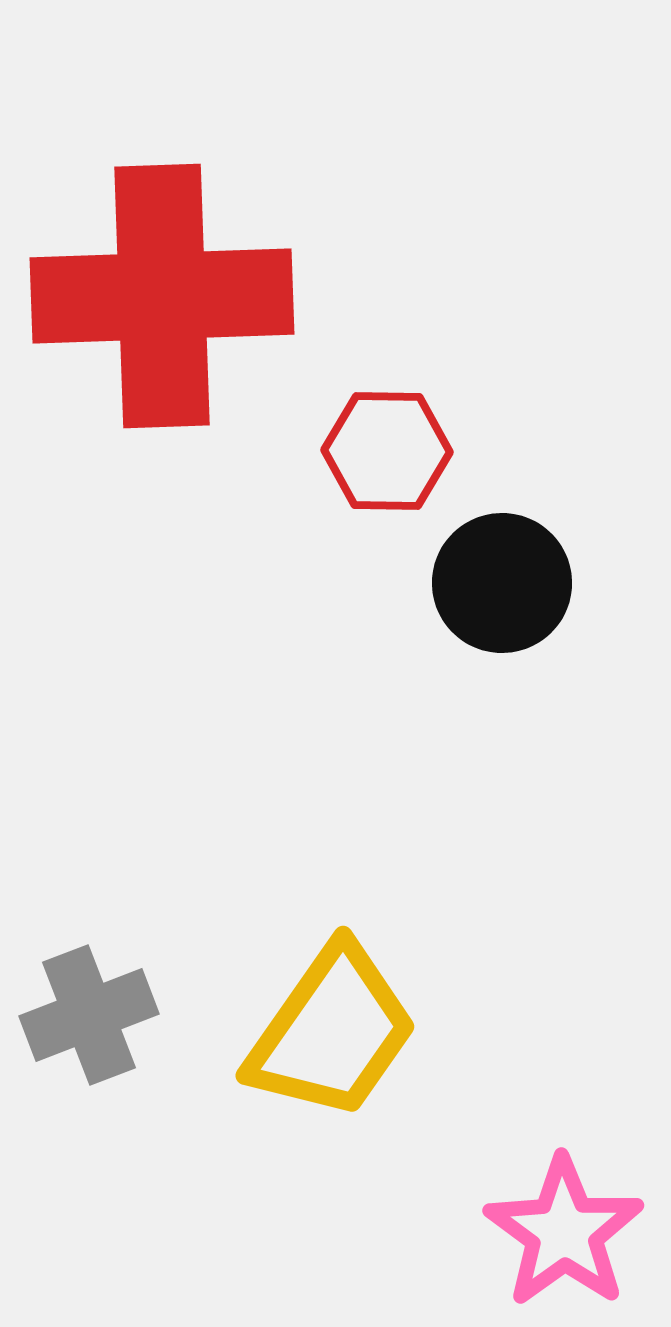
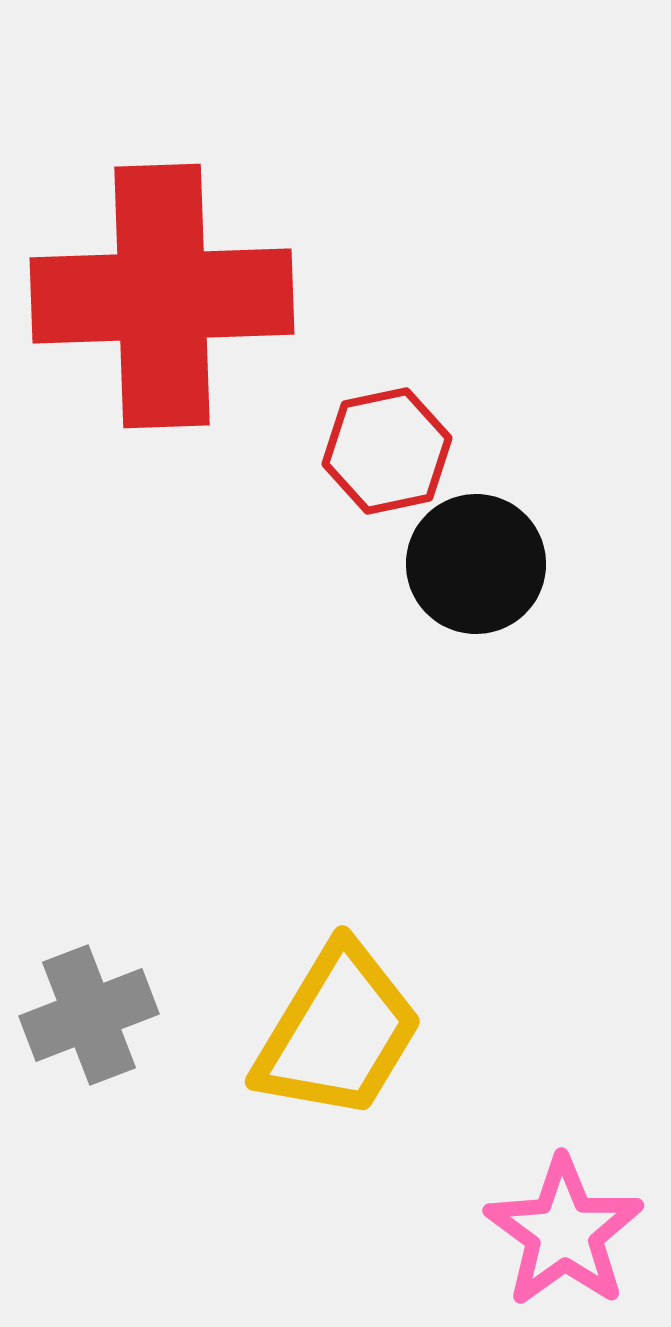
red hexagon: rotated 13 degrees counterclockwise
black circle: moved 26 px left, 19 px up
yellow trapezoid: moved 6 px right; rotated 4 degrees counterclockwise
